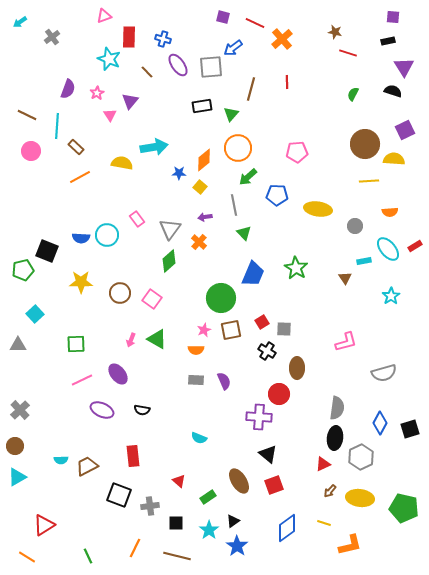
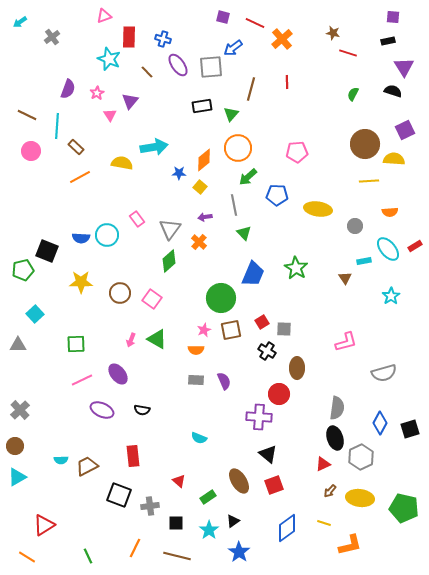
brown star at (335, 32): moved 2 px left, 1 px down
black ellipse at (335, 438): rotated 25 degrees counterclockwise
blue star at (237, 546): moved 2 px right, 6 px down
